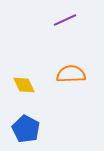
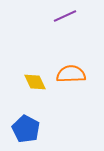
purple line: moved 4 px up
yellow diamond: moved 11 px right, 3 px up
